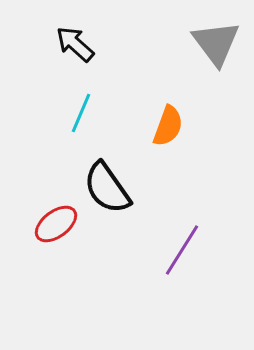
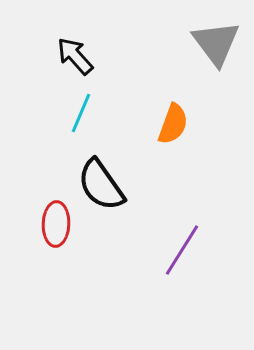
black arrow: moved 12 px down; rotated 6 degrees clockwise
orange semicircle: moved 5 px right, 2 px up
black semicircle: moved 6 px left, 3 px up
red ellipse: rotated 51 degrees counterclockwise
